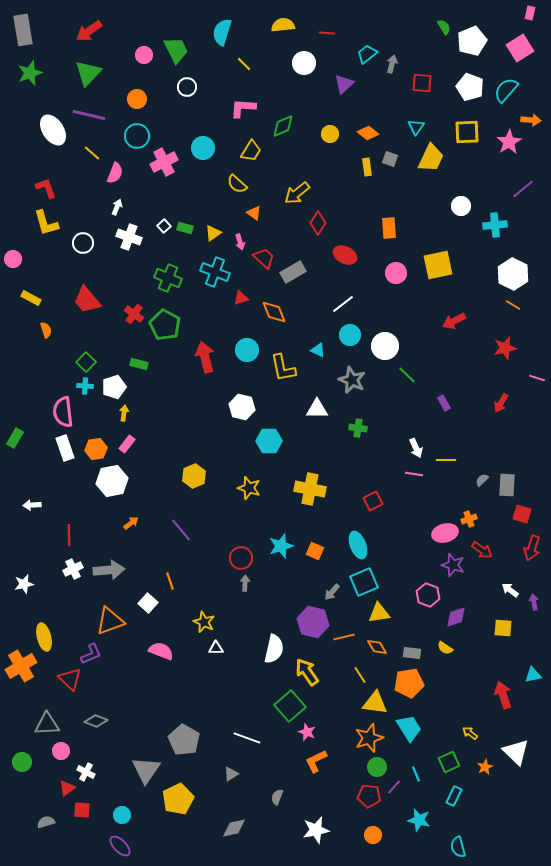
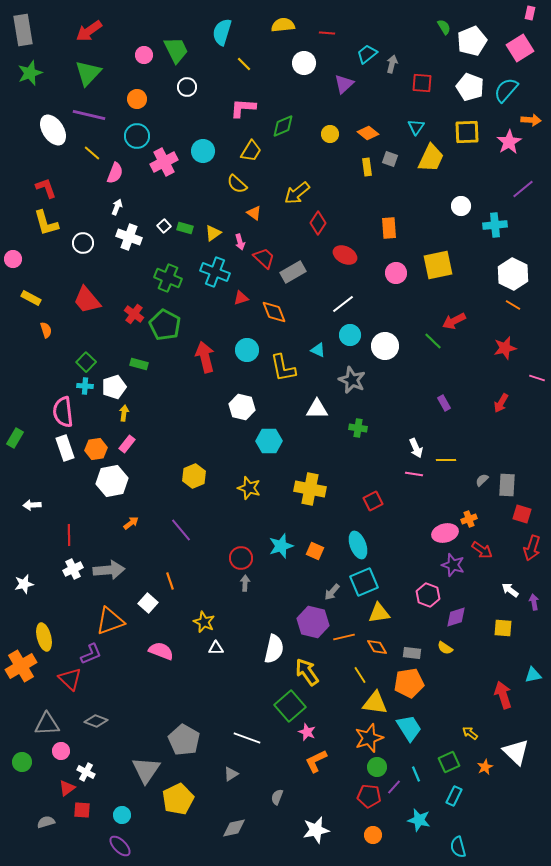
cyan circle at (203, 148): moved 3 px down
green line at (407, 375): moved 26 px right, 34 px up
